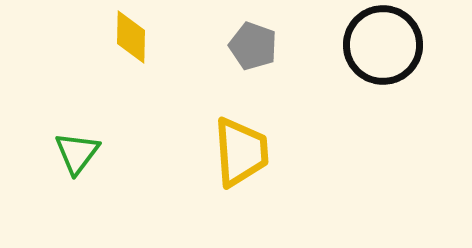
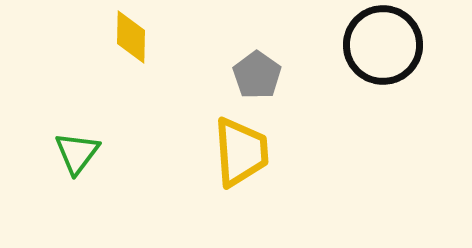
gray pentagon: moved 4 px right, 29 px down; rotated 15 degrees clockwise
